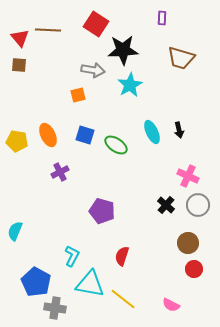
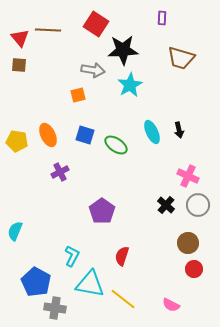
purple pentagon: rotated 20 degrees clockwise
